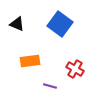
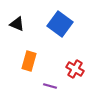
orange rectangle: moved 1 px left; rotated 66 degrees counterclockwise
